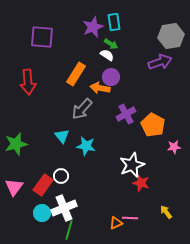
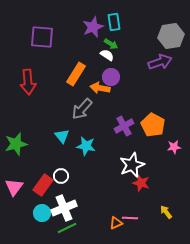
purple cross: moved 2 px left, 12 px down
green line: moved 2 px left, 2 px up; rotated 48 degrees clockwise
